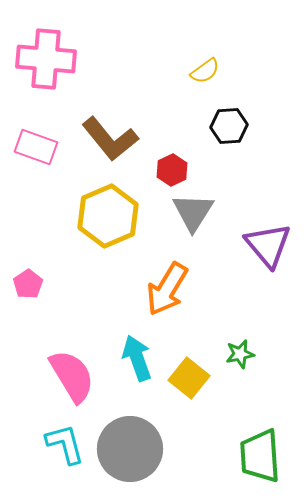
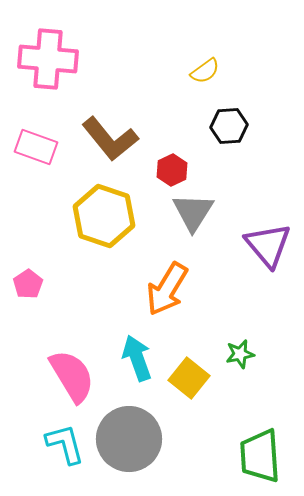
pink cross: moved 2 px right
yellow hexagon: moved 4 px left; rotated 18 degrees counterclockwise
gray circle: moved 1 px left, 10 px up
